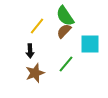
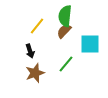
green semicircle: rotated 40 degrees clockwise
black arrow: rotated 16 degrees counterclockwise
